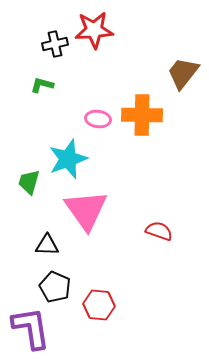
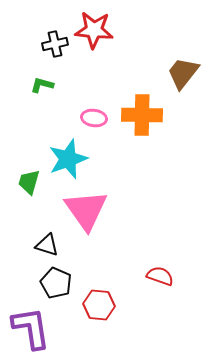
red star: rotated 9 degrees clockwise
pink ellipse: moved 4 px left, 1 px up
red semicircle: moved 1 px right, 45 px down
black triangle: rotated 15 degrees clockwise
black pentagon: moved 1 px right, 4 px up
